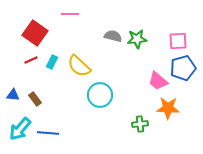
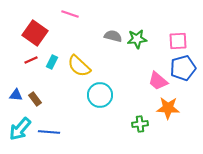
pink line: rotated 18 degrees clockwise
blue triangle: moved 3 px right
blue line: moved 1 px right, 1 px up
